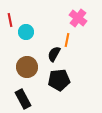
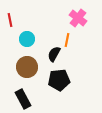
cyan circle: moved 1 px right, 7 px down
